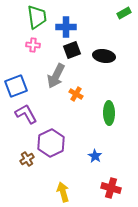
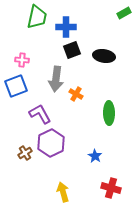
green trapezoid: rotated 20 degrees clockwise
pink cross: moved 11 px left, 15 px down
gray arrow: moved 3 px down; rotated 20 degrees counterclockwise
purple L-shape: moved 14 px right
brown cross: moved 2 px left, 6 px up
